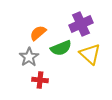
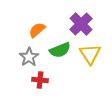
purple cross: rotated 20 degrees counterclockwise
orange semicircle: moved 1 px left, 3 px up
green semicircle: moved 1 px left, 2 px down
yellow triangle: rotated 15 degrees clockwise
